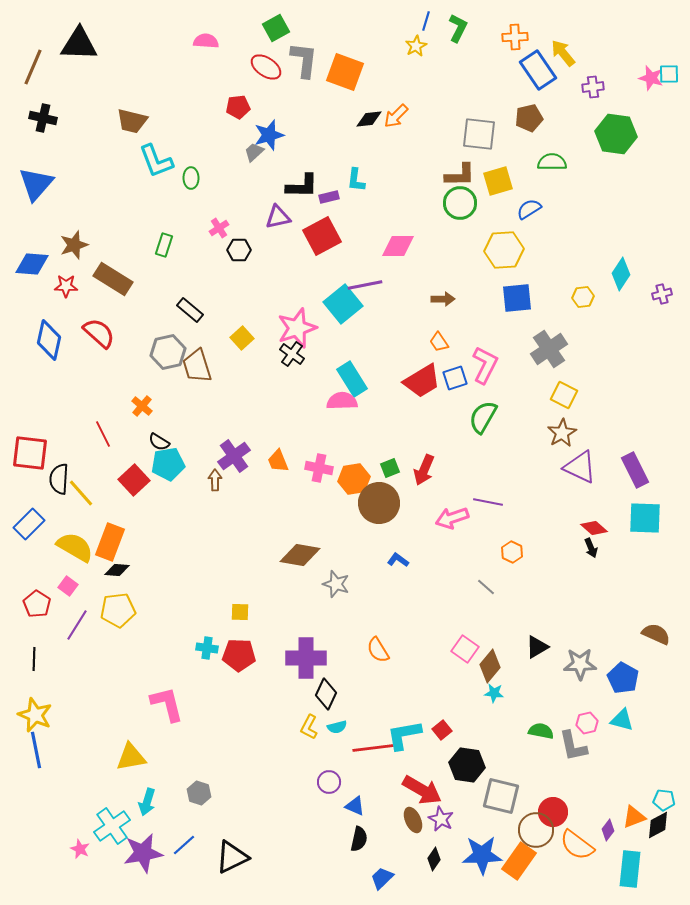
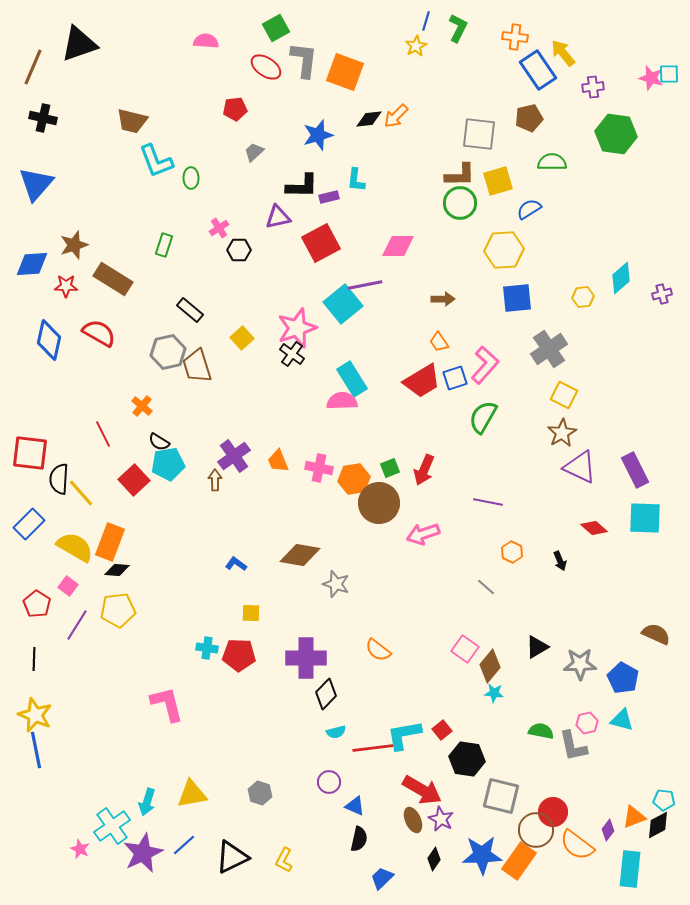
orange cross at (515, 37): rotated 10 degrees clockwise
black triangle at (79, 44): rotated 21 degrees counterclockwise
red pentagon at (238, 107): moved 3 px left, 2 px down
blue star at (269, 135): moved 49 px right
red square at (322, 236): moved 1 px left, 7 px down
blue diamond at (32, 264): rotated 8 degrees counterclockwise
cyan diamond at (621, 274): moved 4 px down; rotated 16 degrees clockwise
red semicircle at (99, 333): rotated 12 degrees counterclockwise
pink L-shape at (485, 365): rotated 15 degrees clockwise
pink arrow at (452, 518): moved 29 px left, 16 px down
black arrow at (591, 548): moved 31 px left, 13 px down
blue L-shape at (398, 560): moved 162 px left, 4 px down
yellow square at (240, 612): moved 11 px right, 1 px down
orange semicircle at (378, 650): rotated 20 degrees counterclockwise
black diamond at (326, 694): rotated 20 degrees clockwise
yellow L-shape at (309, 727): moved 25 px left, 133 px down
cyan semicircle at (337, 727): moved 1 px left, 5 px down
yellow triangle at (131, 757): moved 61 px right, 37 px down
black hexagon at (467, 765): moved 6 px up
gray hexagon at (199, 793): moved 61 px right
purple star at (143, 853): rotated 15 degrees counterclockwise
